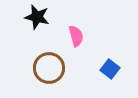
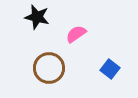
pink semicircle: moved 2 px up; rotated 110 degrees counterclockwise
